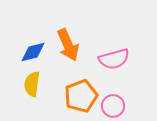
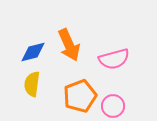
orange arrow: moved 1 px right
orange pentagon: moved 1 px left
